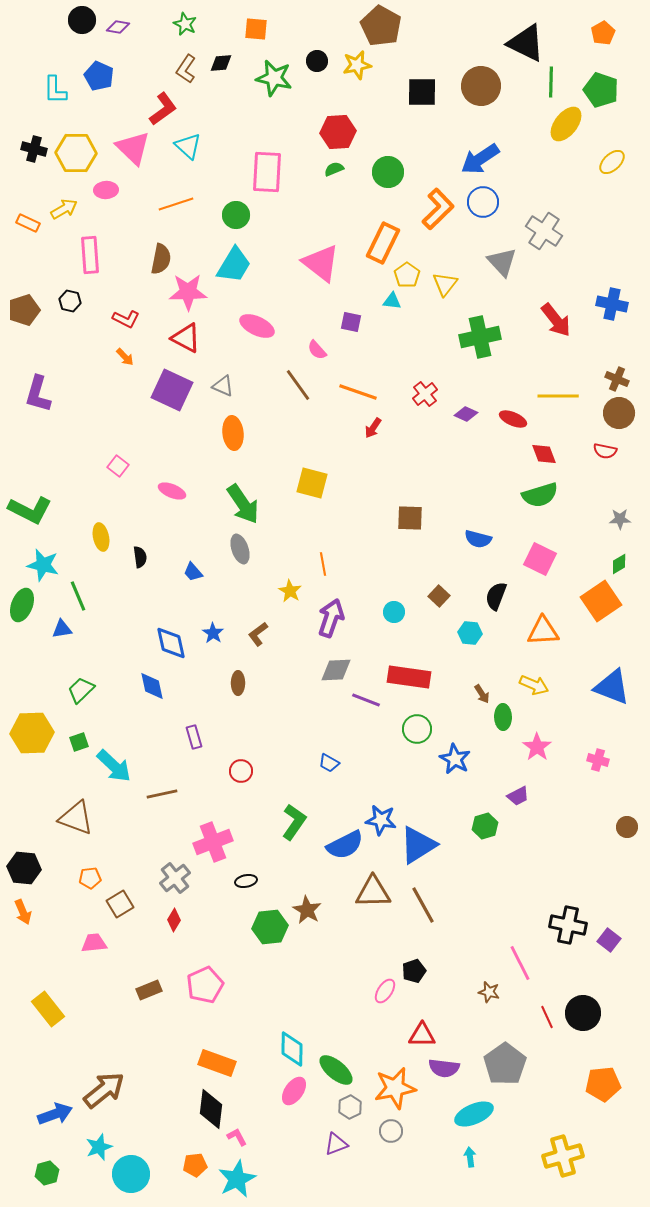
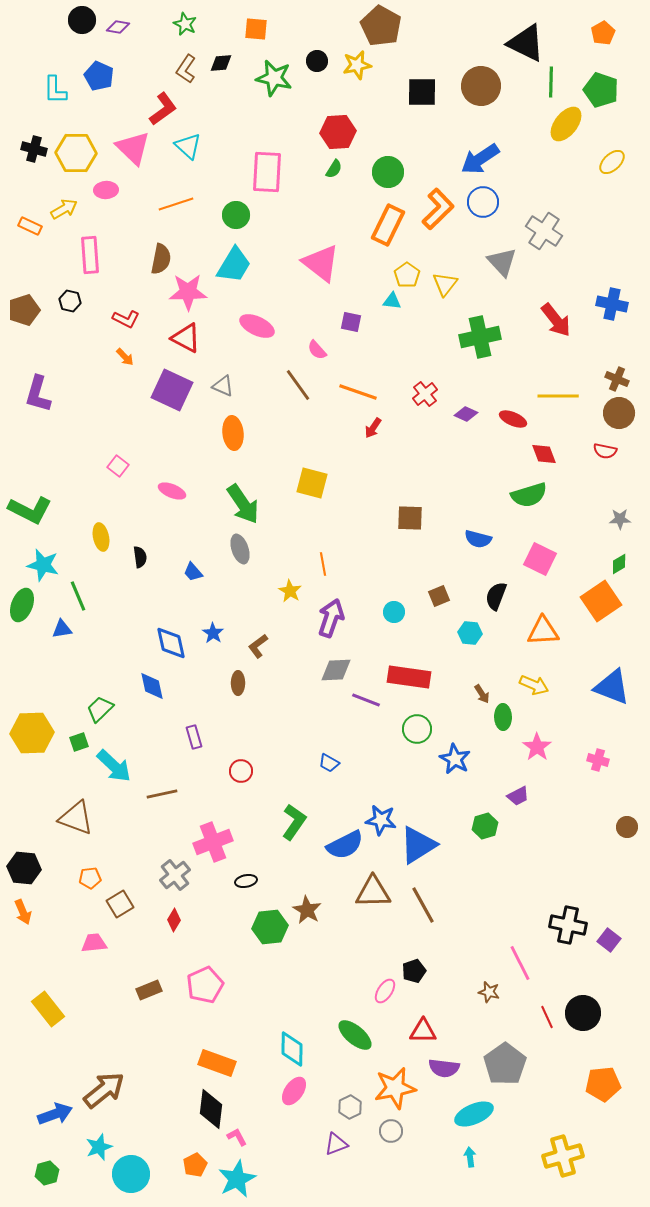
green semicircle at (334, 169): rotated 144 degrees clockwise
orange rectangle at (28, 223): moved 2 px right, 3 px down
orange rectangle at (383, 243): moved 5 px right, 18 px up
green semicircle at (540, 495): moved 11 px left
brown square at (439, 596): rotated 25 degrees clockwise
brown L-shape at (258, 634): moved 12 px down
green trapezoid at (81, 690): moved 19 px right, 19 px down
gray cross at (175, 878): moved 3 px up
red triangle at (422, 1035): moved 1 px right, 4 px up
green ellipse at (336, 1070): moved 19 px right, 35 px up
orange pentagon at (195, 1165): rotated 20 degrees counterclockwise
